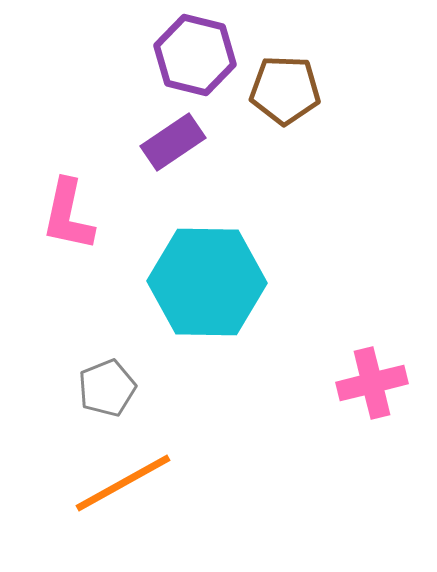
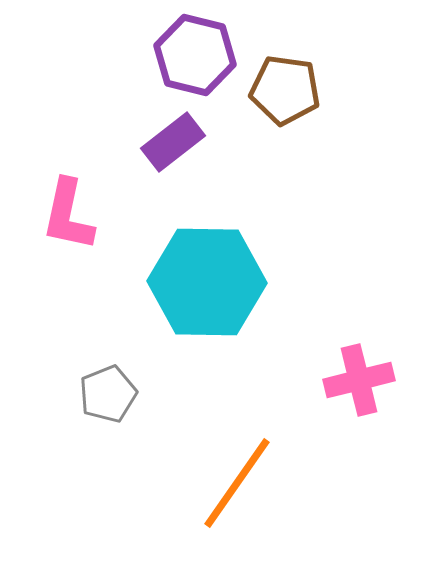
brown pentagon: rotated 6 degrees clockwise
purple rectangle: rotated 4 degrees counterclockwise
pink cross: moved 13 px left, 3 px up
gray pentagon: moved 1 px right, 6 px down
orange line: moved 114 px right; rotated 26 degrees counterclockwise
